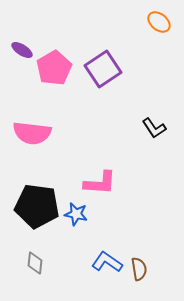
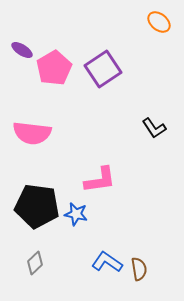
pink L-shape: moved 3 px up; rotated 12 degrees counterclockwise
gray diamond: rotated 40 degrees clockwise
